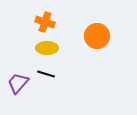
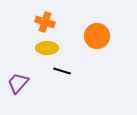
black line: moved 16 px right, 3 px up
